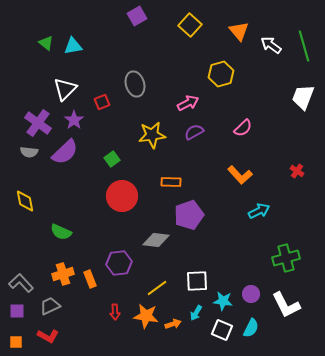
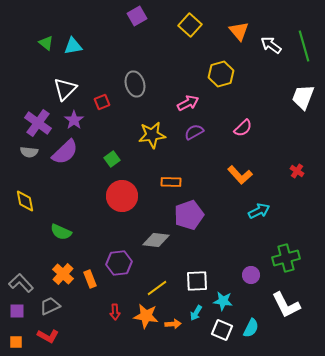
orange cross at (63, 274): rotated 30 degrees counterclockwise
purple circle at (251, 294): moved 19 px up
orange arrow at (173, 324): rotated 14 degrees clockwise
